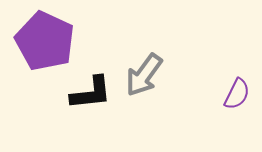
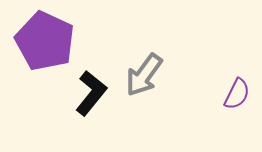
black L-shape: rotated 45 degrees counterclockwise
